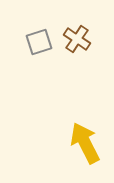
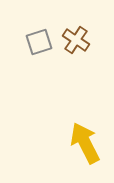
brown cross: moved 1 px left, 1 px down
